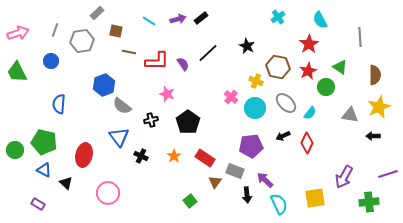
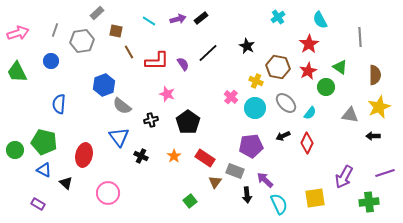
brown line at (129, 52): rotated 48 degrees clockwise
purple line at (388, 174): moved 3 px left, 1 px up
